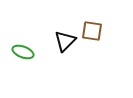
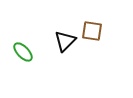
green ellipse: rotated 25 degrees clockwise
